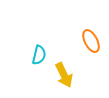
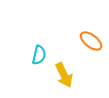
orange ellipse: rotated 25 degrees counterclockwise
